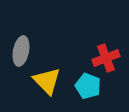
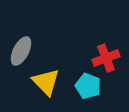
gray ellipse: rotated 16 degrees clockwise
yellow triangle: moved 1 px left, 1 px down
